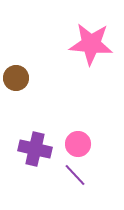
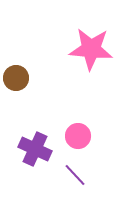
pink star: moved 5 px down
pink circle: moved 8 px up
purple cross: rotated 12 degrees clockwise
